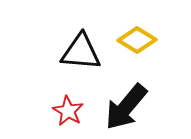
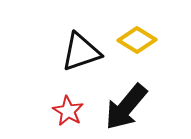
black triangle: rotated 24 degrees counterclockwise
